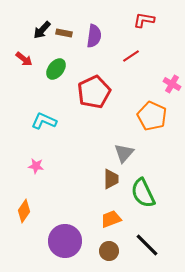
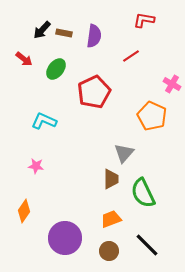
purple circle: moved 3 px up
